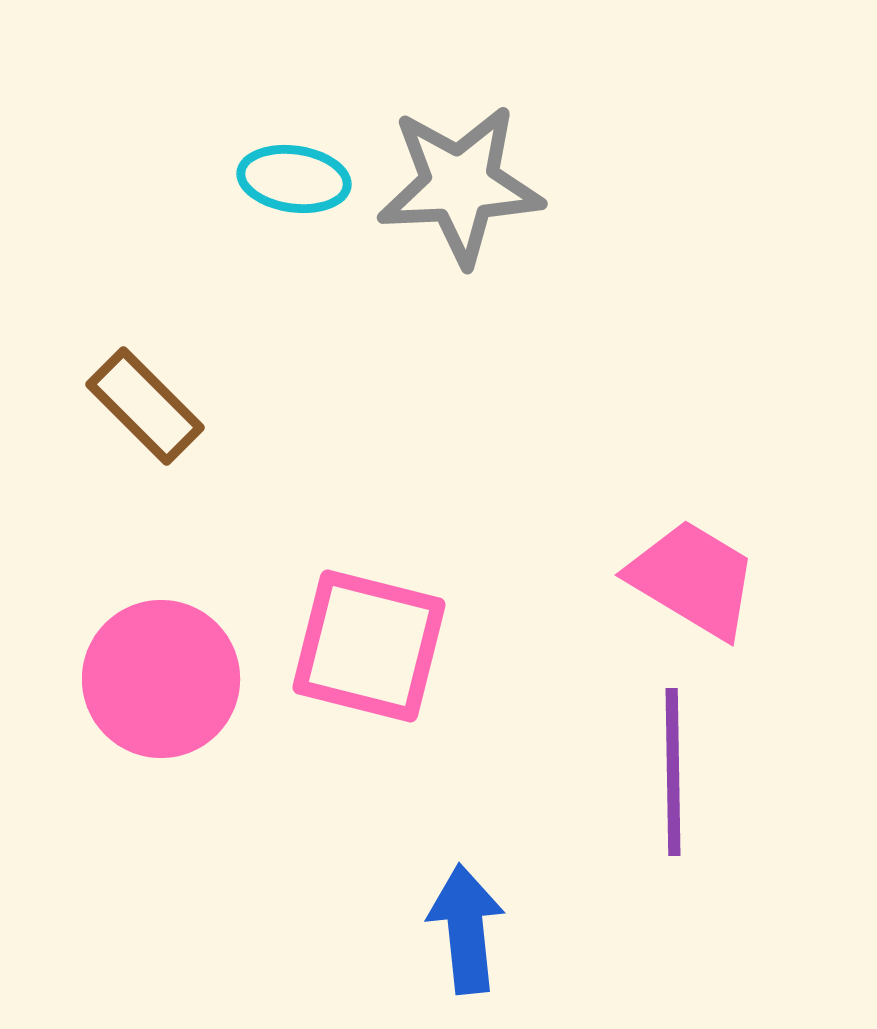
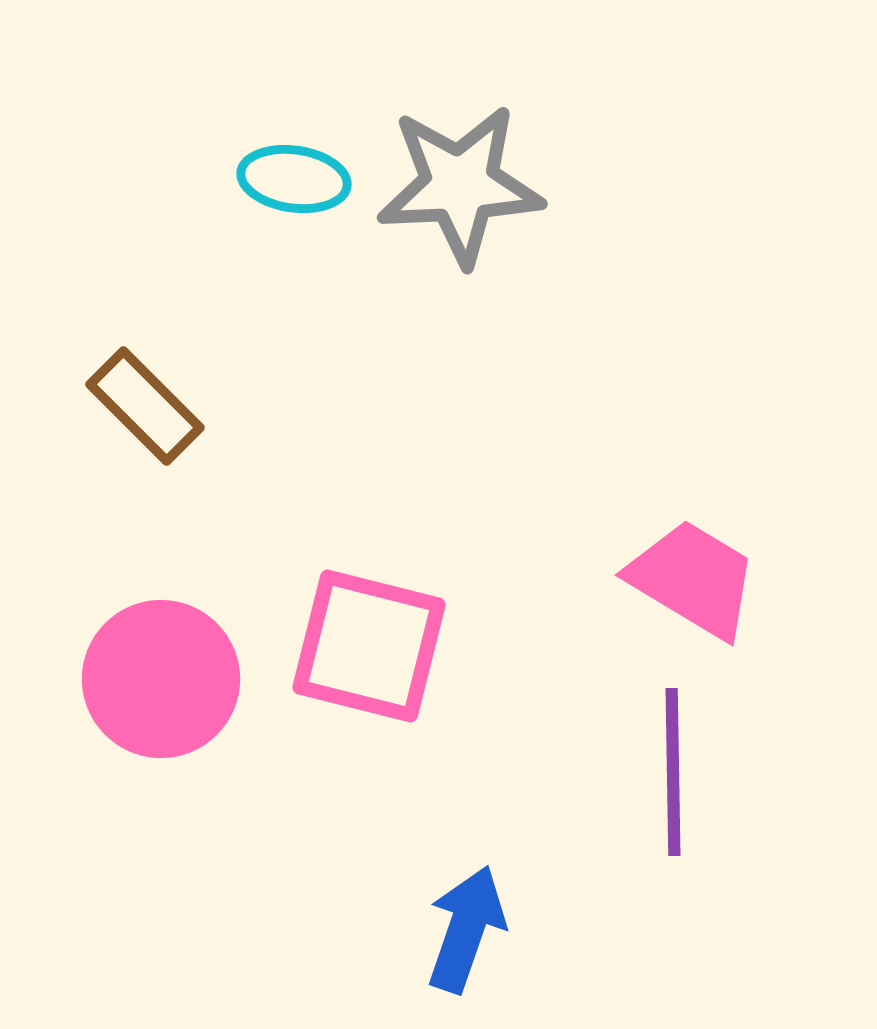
blue arrow: rotated 25 degrees clockwise
